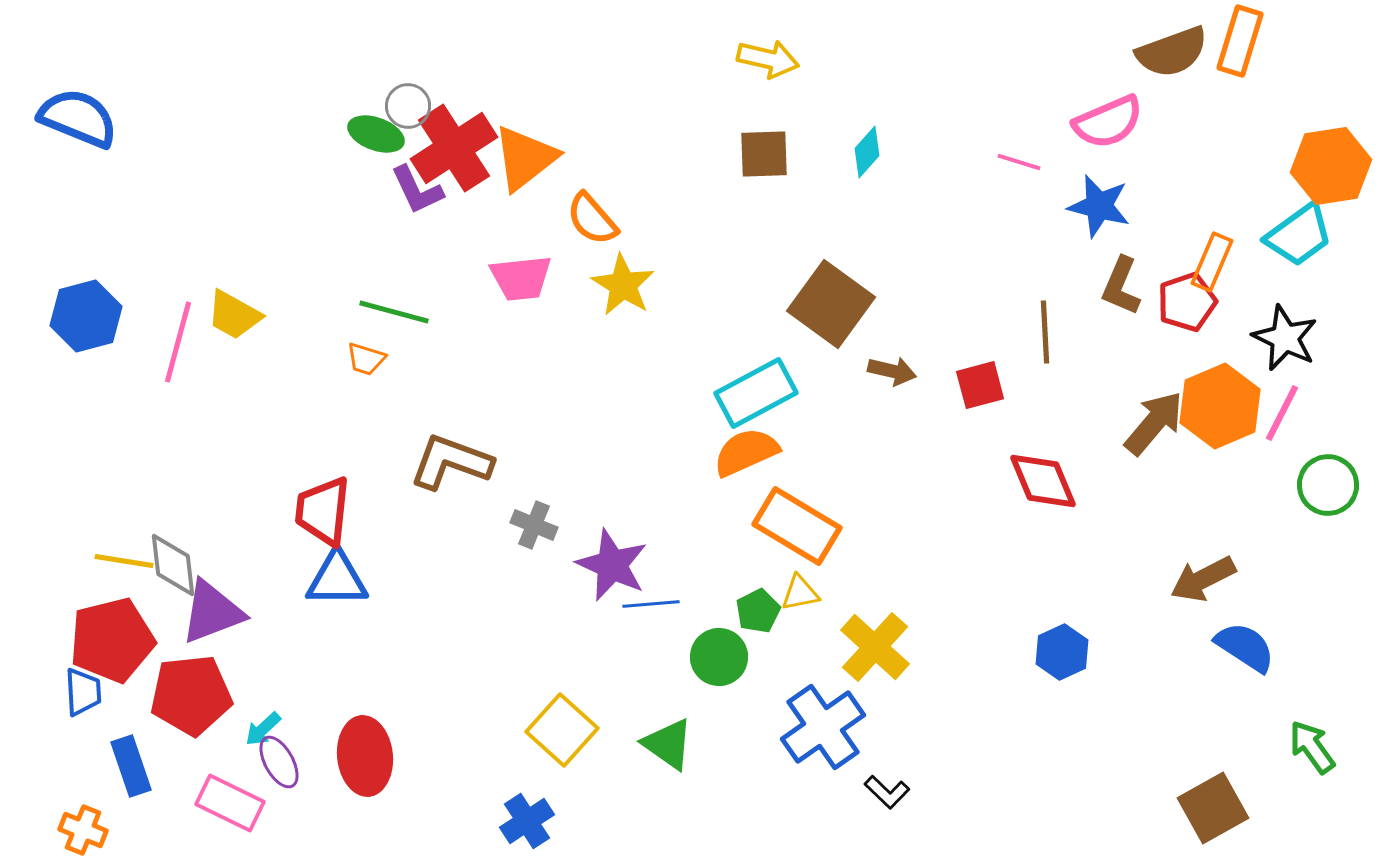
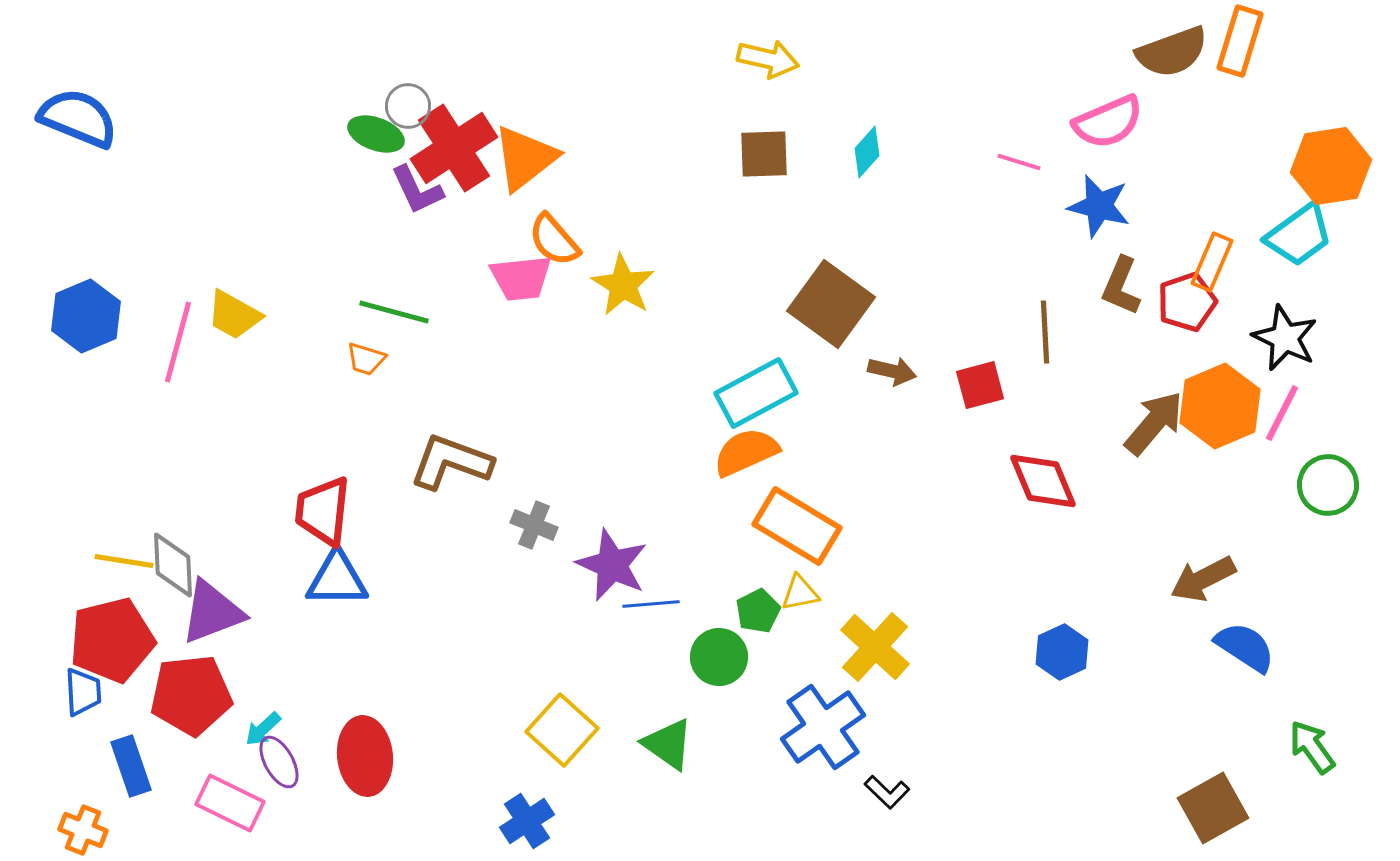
orange semicircle at (592, 219): moved 38 px left, 21 px down
blue hexagon at (86, 316): rotated 8 degrees counterclockwise
gray diamond at (173, 565): rotated 4 degrees clockwise
